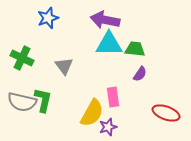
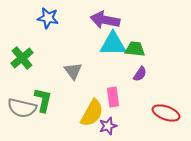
blue star: rotated 30 degrees clockwise
cyan triangle: moved 4 px right
green cross: rotated 25 degrees clockwise
gray triangle: moved 9 px right, 5 px down
gray semicircle: moved 6 px down
purple star: moved 1 px up
